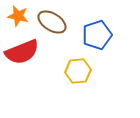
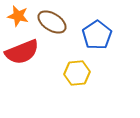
blue pentagon: rotated 16 degrees counterclockwise
yellow hexagon: moved 1 px left, 2 px down
